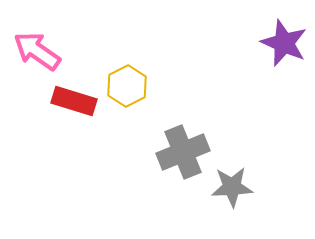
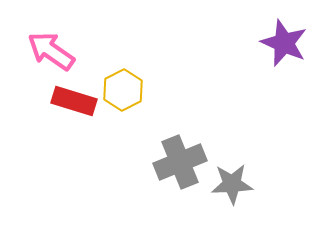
pink arrow: moved 14 px right
yellow hexagon: moved 4 px left, 4 px down
gray cross: moved 3 px left, 10 px down
gray star: moved 3 px up
